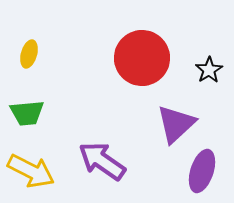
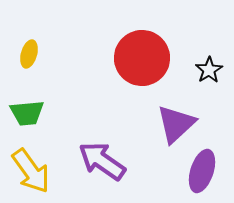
yellow arrow: rotated 27 degrees clockwise
